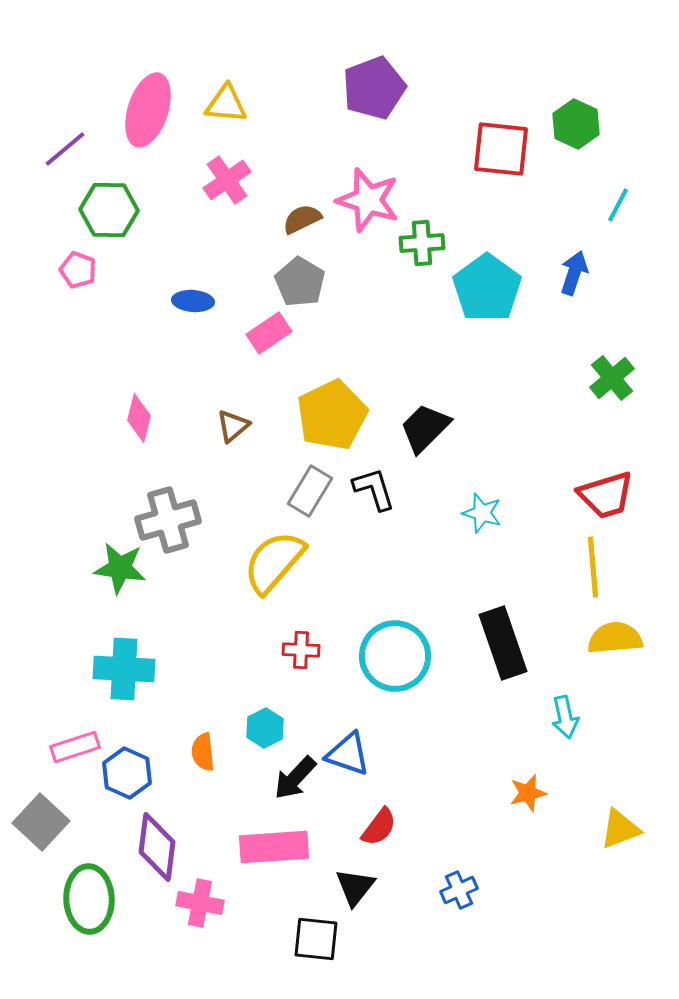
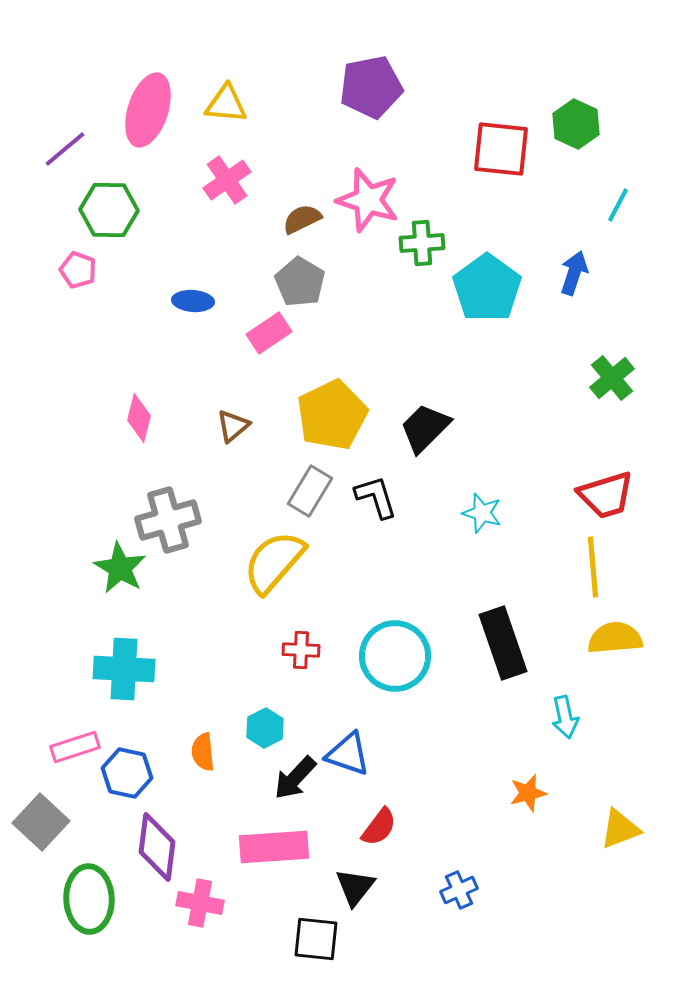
purple pentagon at (374, 88): moved 3 px left, 1 px up; rotated 10 degrees clockwise
black L-shape at (374, 489): moved 2 px right, 8 px down
green star at (120, 568): rotated 22 degrees clockwise
blue hexagon at (127, 773): rotated 12 degrees counterclockwise
